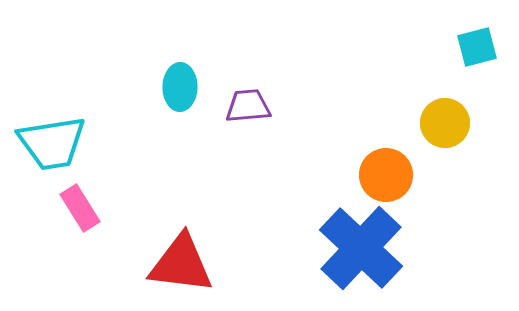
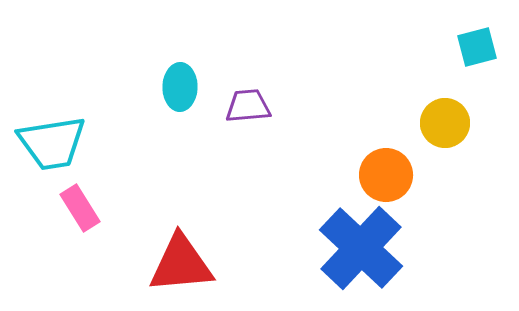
red triangle: rotated 12 degrees counterclockwise
